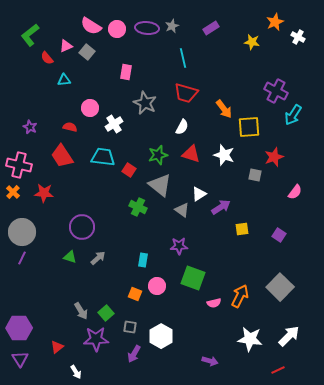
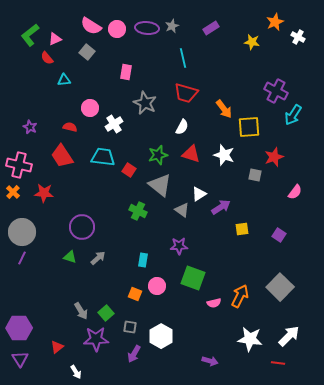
pink triangle at (66, 46): moved 11 px left, 7 px up
green cross at (138, 207): moved 4 px down
red line at (278, 370): moved 7 px up; rotated 32 degrees clockwise
